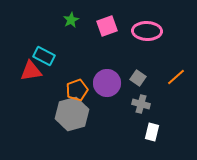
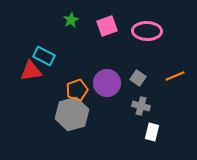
orange line: moved 1 px left, 1 px up; rotated 18 degrees clockwise
gray cross: moved 2 px down
